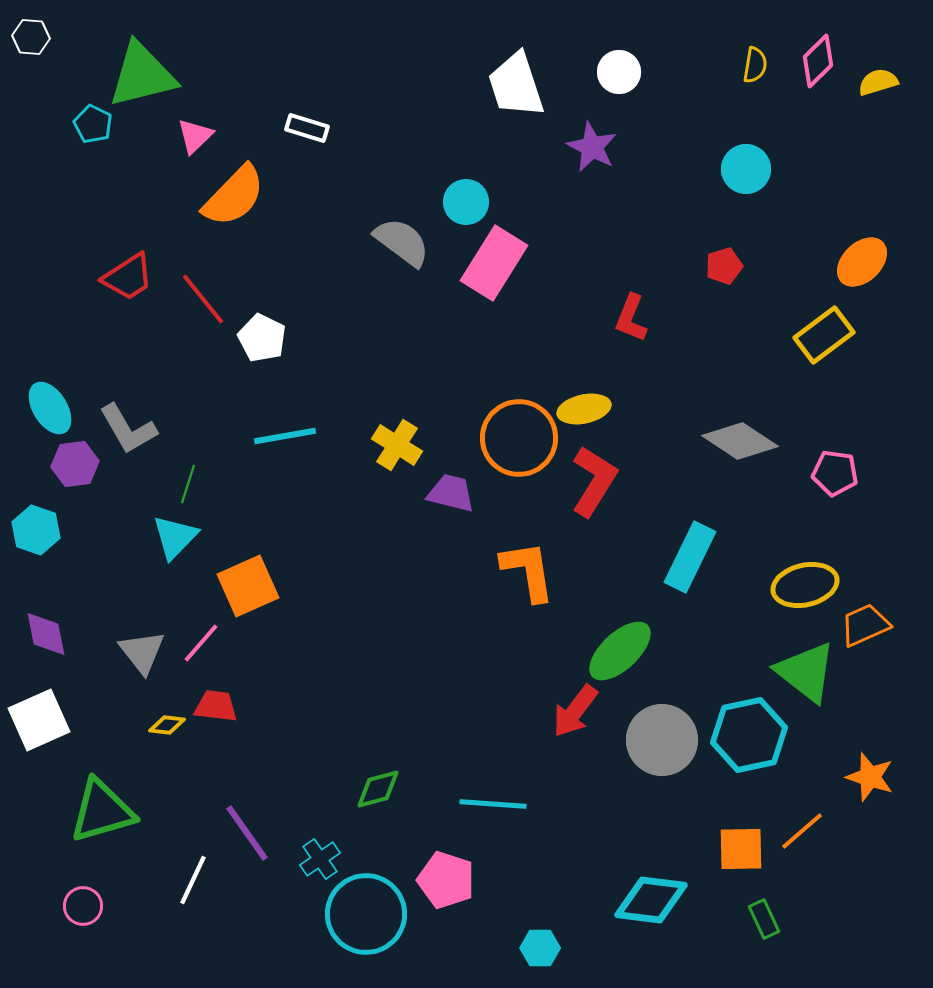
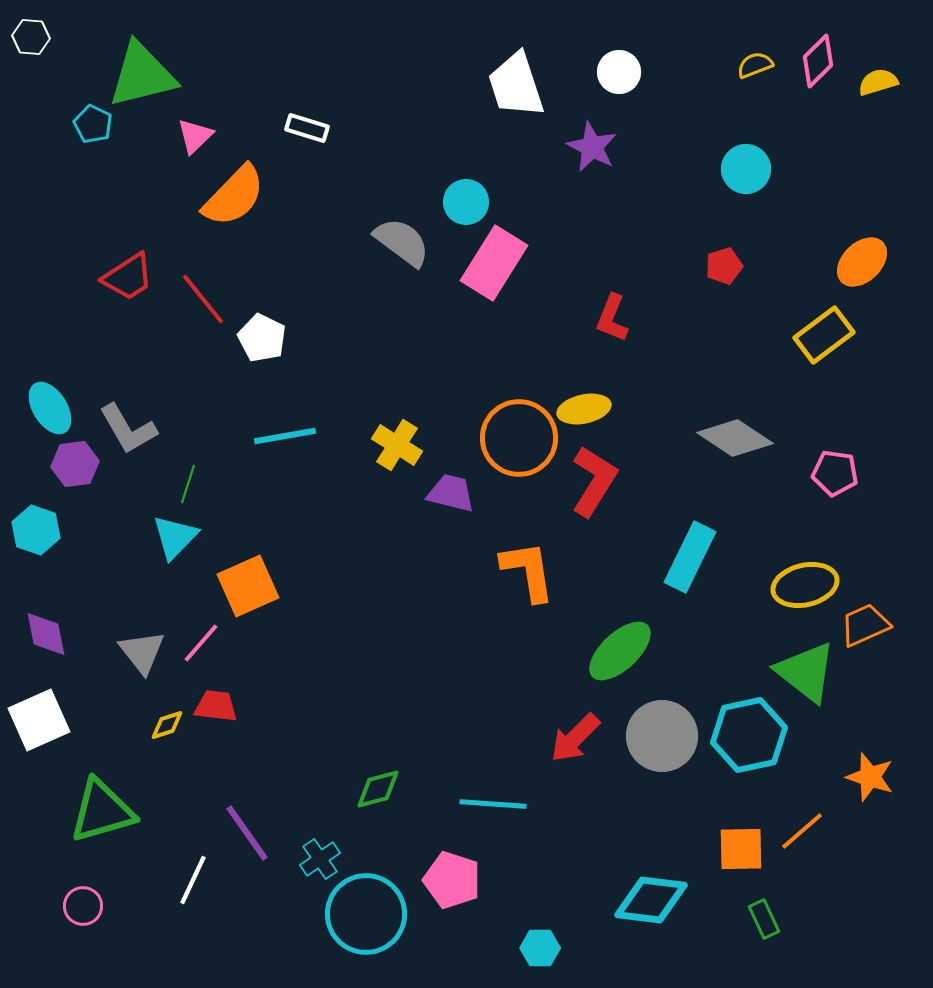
yellow semicircle at (755, 65): rotated 120 degrees counterclockwise
red L-shape at (631, 318): moved 19 px left
gray diamond at (740, 441): moved 5 px left, 3 px up
red arrow at (575, 711): moved 27 px down; rotated 8 degrees clockwise
yellow diamond at (167, 725): rotated 24 degrees counterclockwise
gray circle at (662, 740): moved 4 px up
pink pentagon at (446, 880): moved 6 px right
